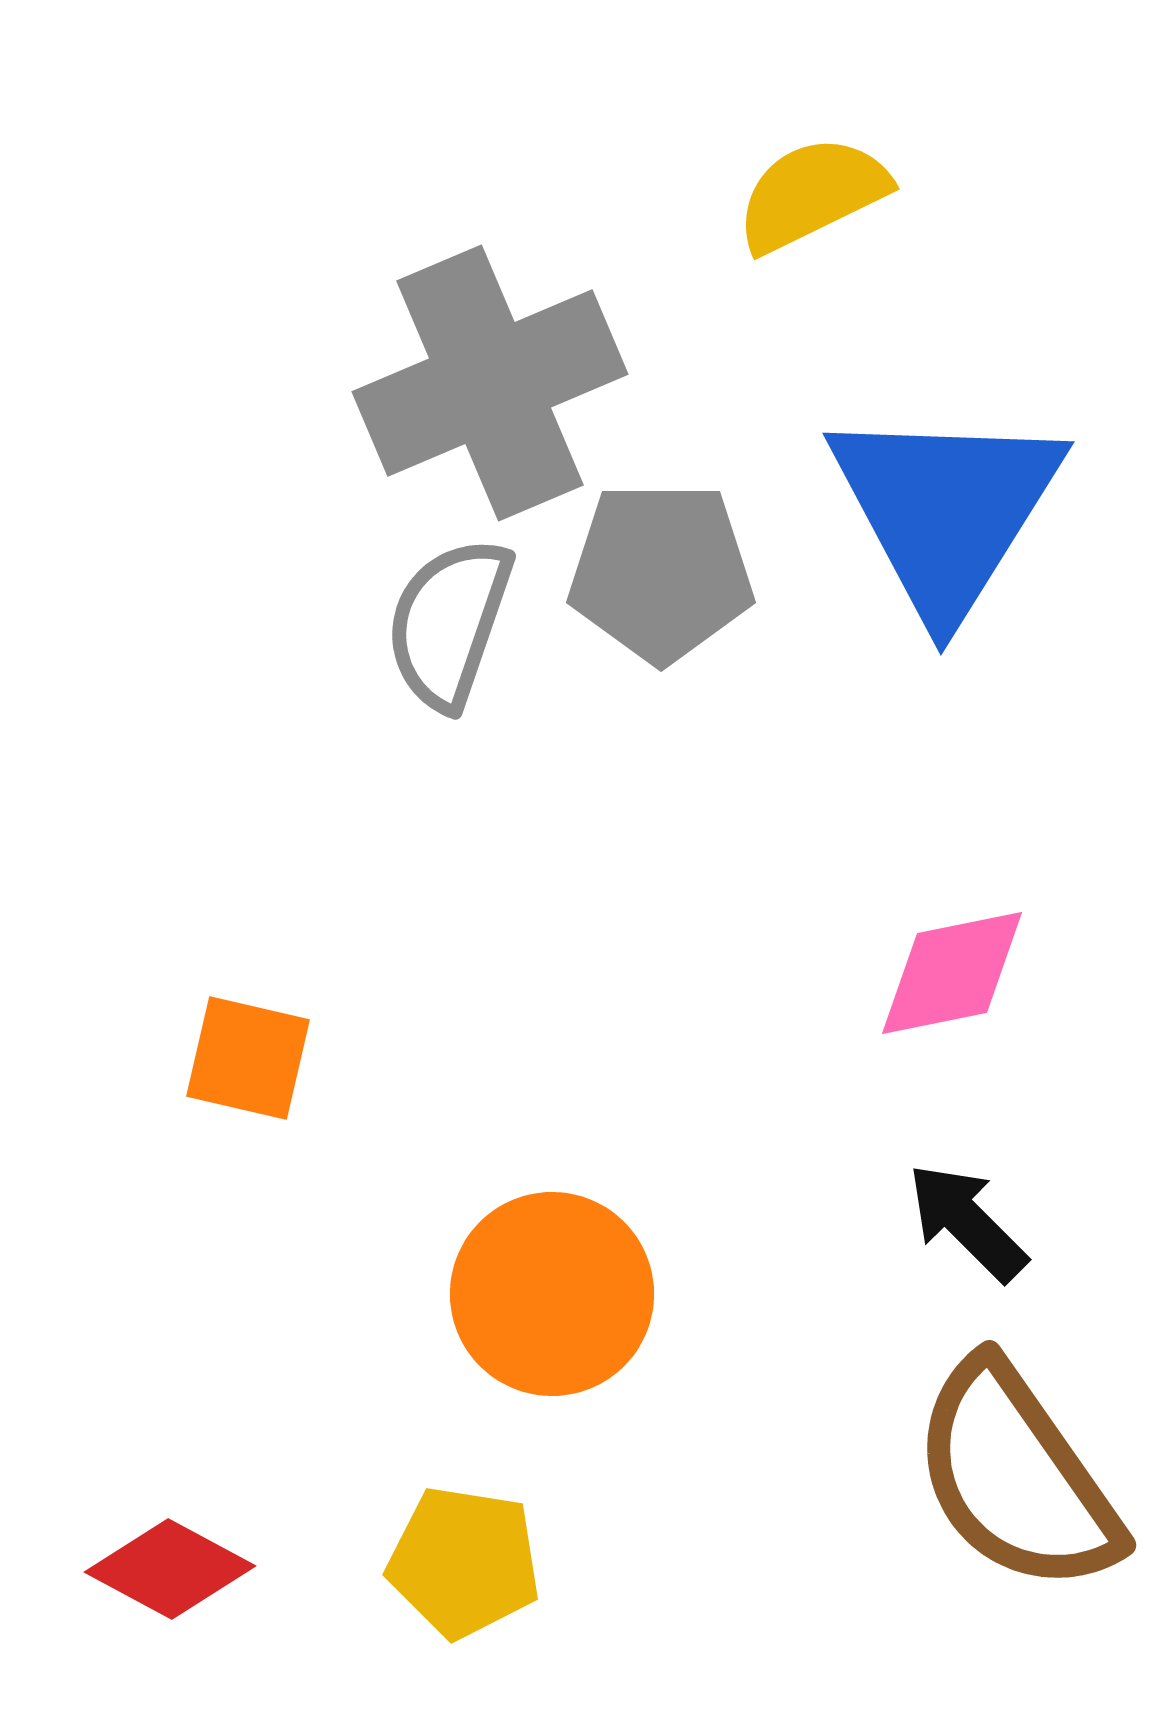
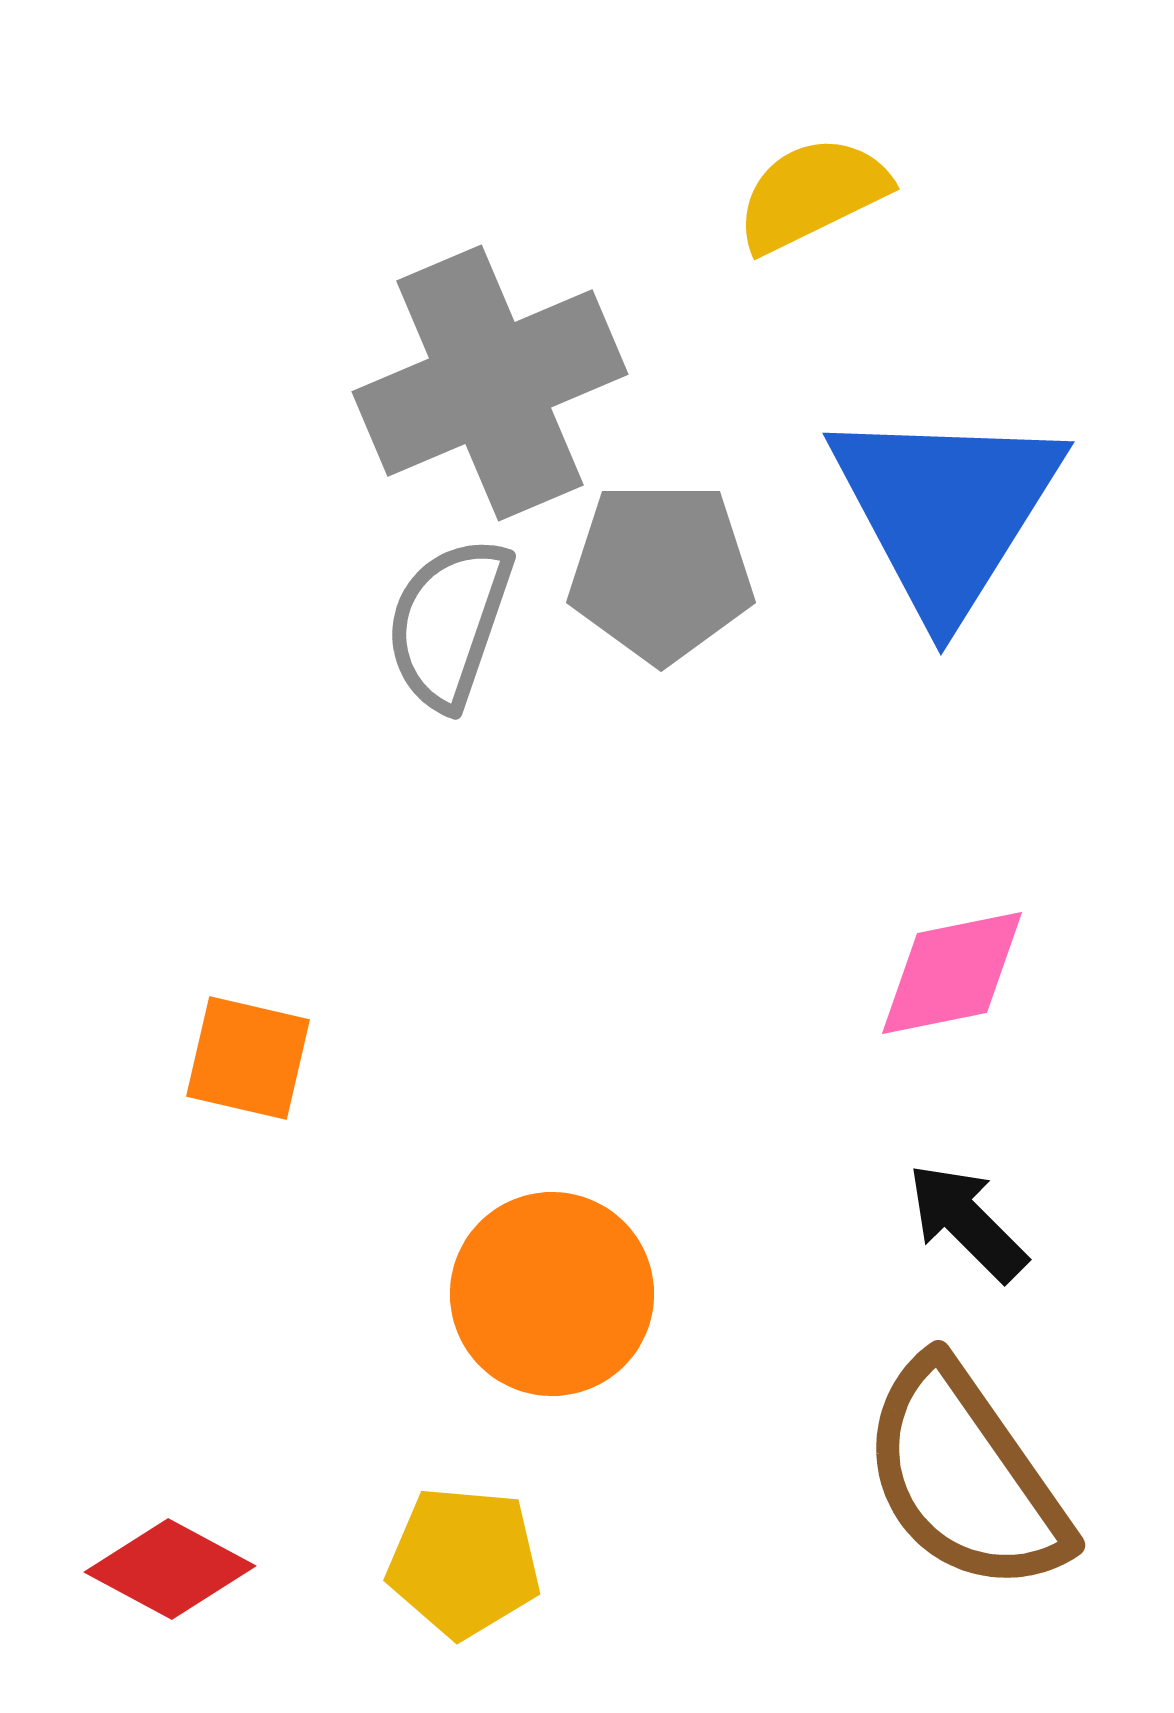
brown semicircle: moved 51 px left
yellow pentagon: rotated 4 degrees counterclockwise
